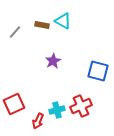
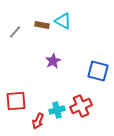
red square: moved 2 px right, 3 px up; rotated 20 degrees clockwise
